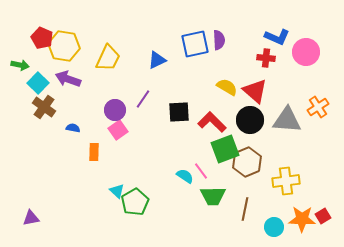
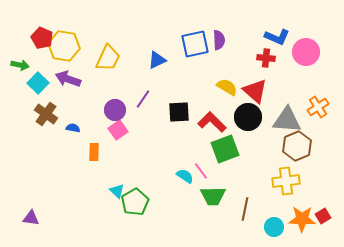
brown cross: moved 2 px right, 7 px down
black circle: moved 2 px left, 3 px up
brown hexagon: moved 50 px right, 16 px up
purple triangle: rotated 18 degrees clockwise
